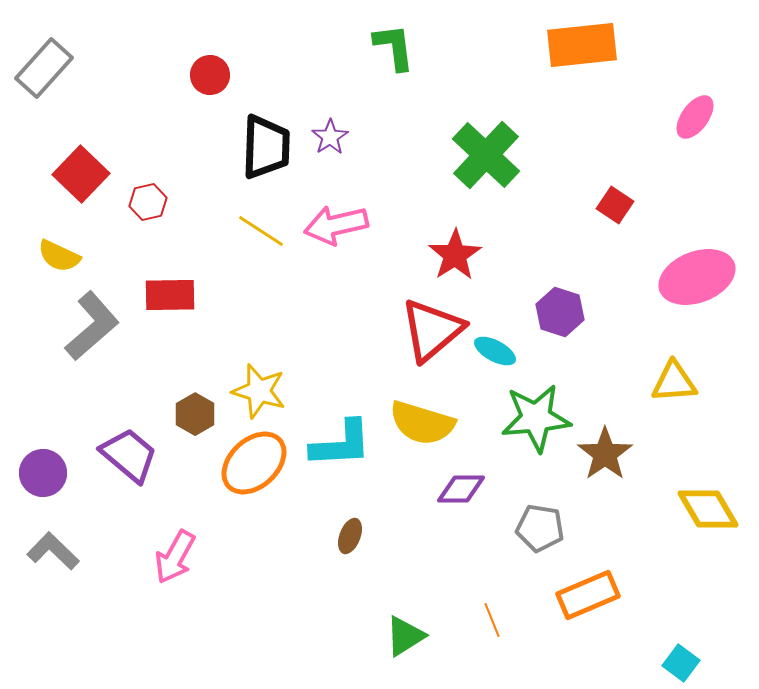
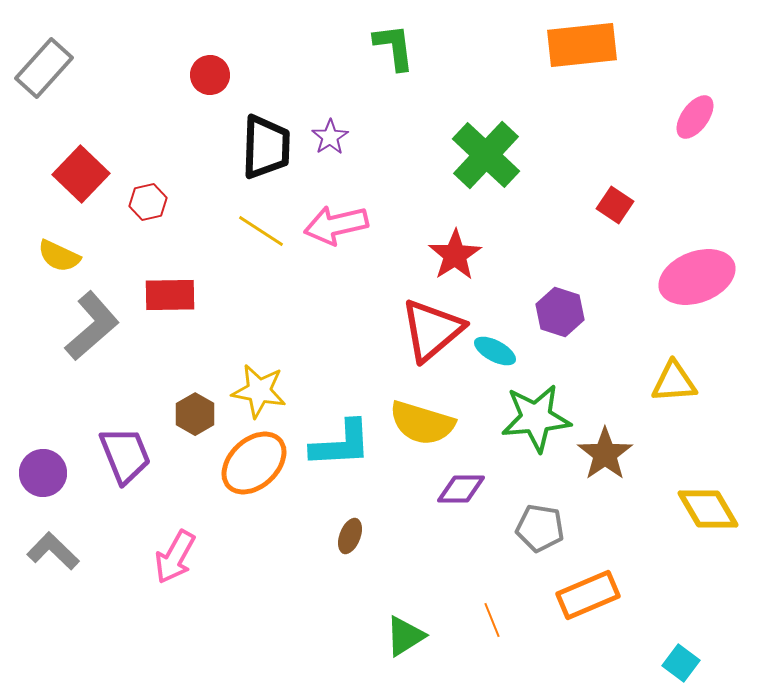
yellow star at (259, 391): rotated 6 degrees counterclockwise
purple trapezoid at (129, 455): moved 4 px left; rotated 28 degrees clockwise
